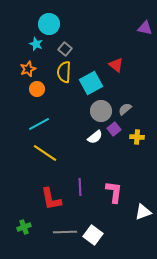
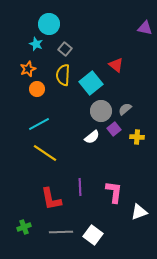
yellow semicircle: moved 1 px left, 3 px down
cyan square: rotated 10 degrees counterclockwise
white semicircle: moved 3 px left
white triangle: moved 4 px left
gray line: moved 4 px left
